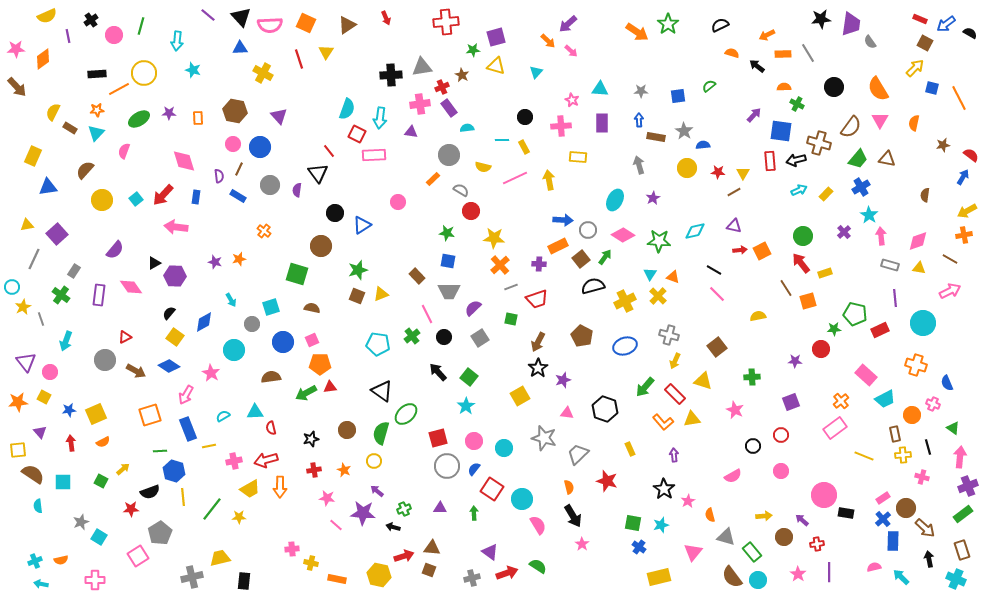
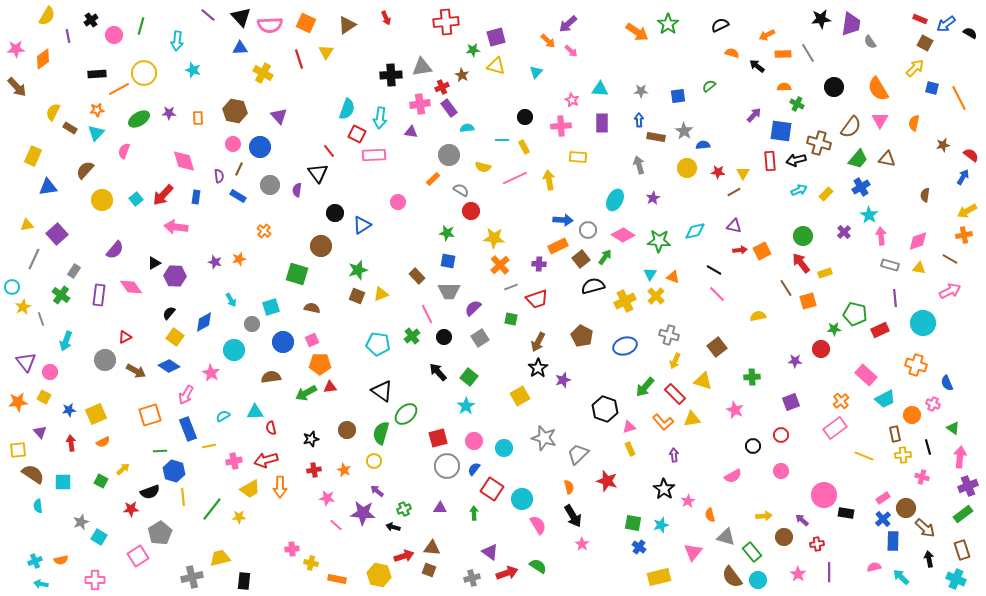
yellow semicircle at (47, 16): rotated 36 degrees counterclockwise
yellow cross at (658, 296): moved 2 px left
pink triangle at (567, 413): moved 62 px right, 14 px down; rotated 24 degrees counterclockwise
